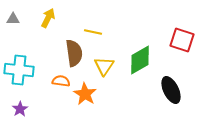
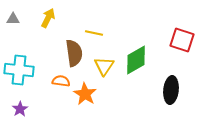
yellow line: moved 1 px right, 1 px down
green diamond: moved 4 px left
black ellipse: rotated 32 degrees clockwise
